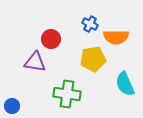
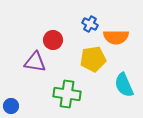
red circle: moved 2 px right, 1 px down
cyan semicircle: moved 1 px left, 1 px down
blue circle: moved 1 px left
